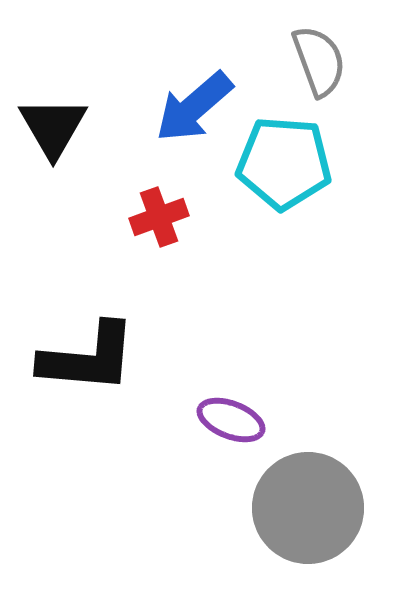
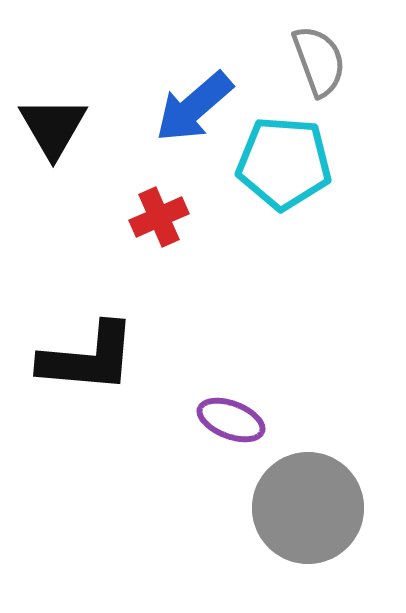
red cross: rotated 4 degrees counterclockwise
